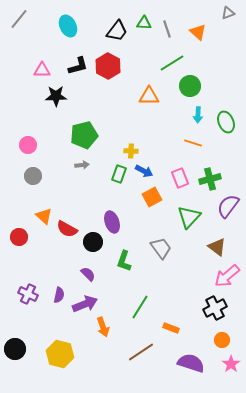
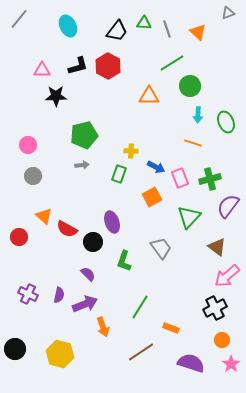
blue arrow at (144, 171): moved 12 px right, 4 px up
